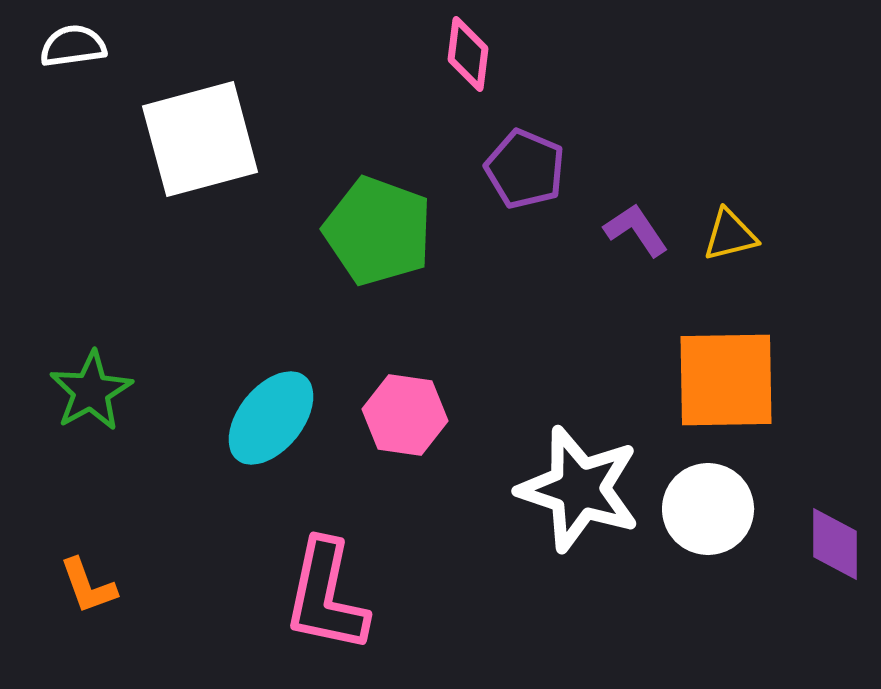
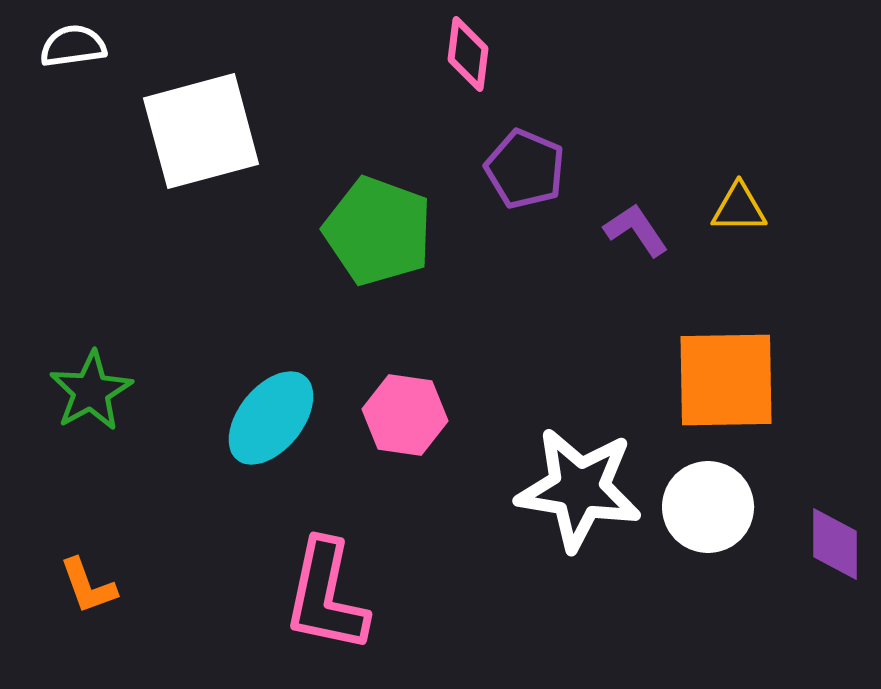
white square: moved 1 px right, 8 px up
yellow triangle: moved 9 px right, 27 px up; rotated 14 degrees clockwise
white star: rotated 9 degrees counterclockwise
white circle: moved 2 px up
